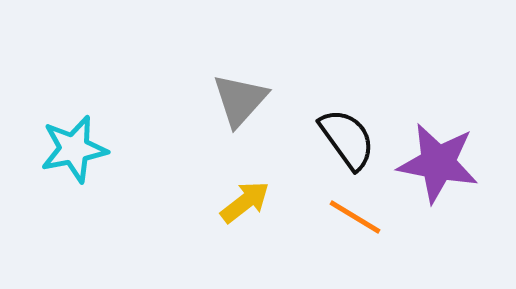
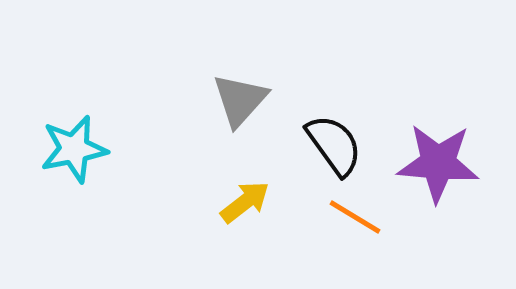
black semicircle: moved 13 px left, 6 px down
purple star: rotated 6 degrees counterclockwise
